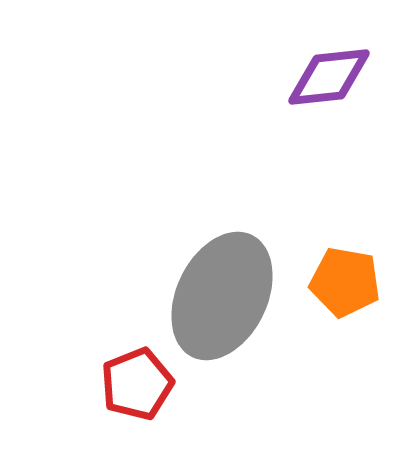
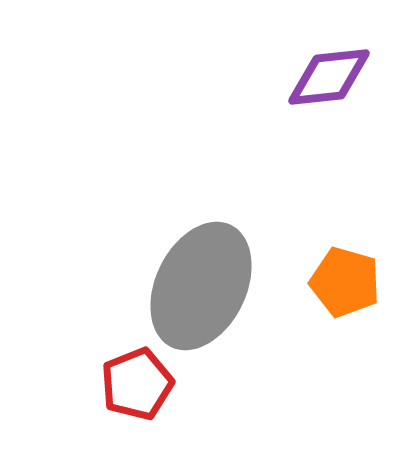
orange pentagon: rotated 6 degrees clockwise
gray ellipse: moved 21 px left, 10 px up
